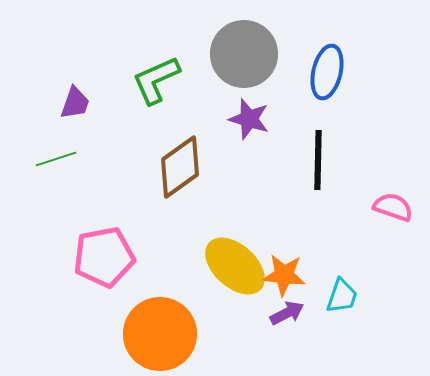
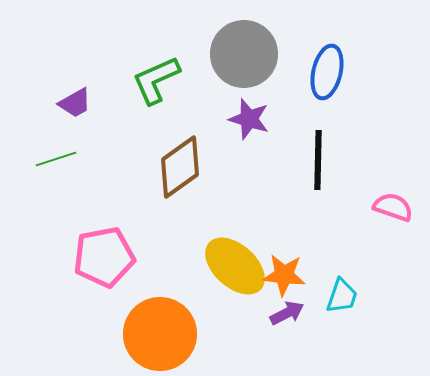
purple trapezoid: rotated 42 degrees clockwise
